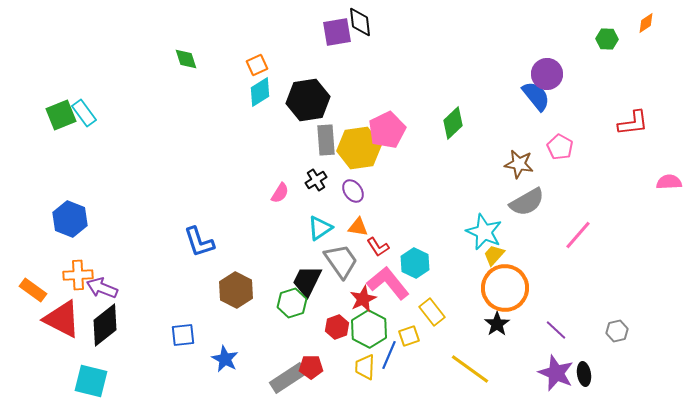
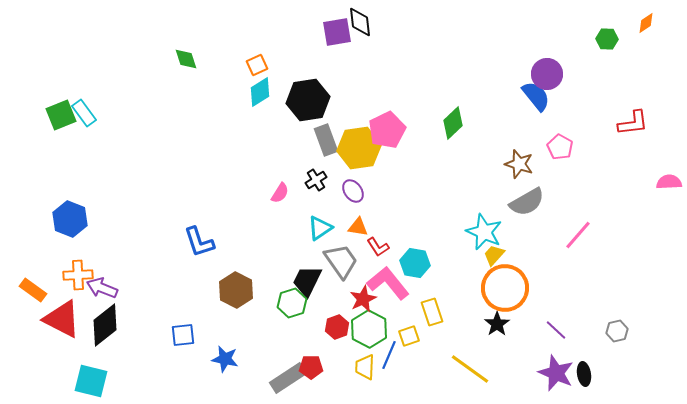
gray rectangle at (326, 140): rotated 16 degrees counterclockwise
brown star at (519, 164): rotated 8 degrees clockwise
cyan hexagon at (415, 263): rotated 16 degrees counterclockwise
yellow rectangle at (432, 312): rotated 20 degrees clockwise
blue star at (225, 359): rotated 16 degrees counterclockwise
